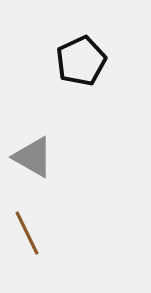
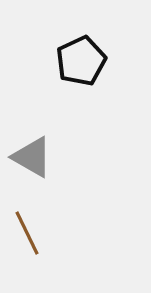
gray triangle: moved 1 px left
